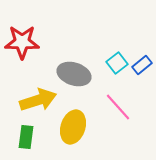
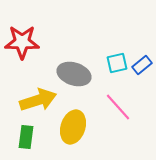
cyan square: rotated 25 degrees clockwise
